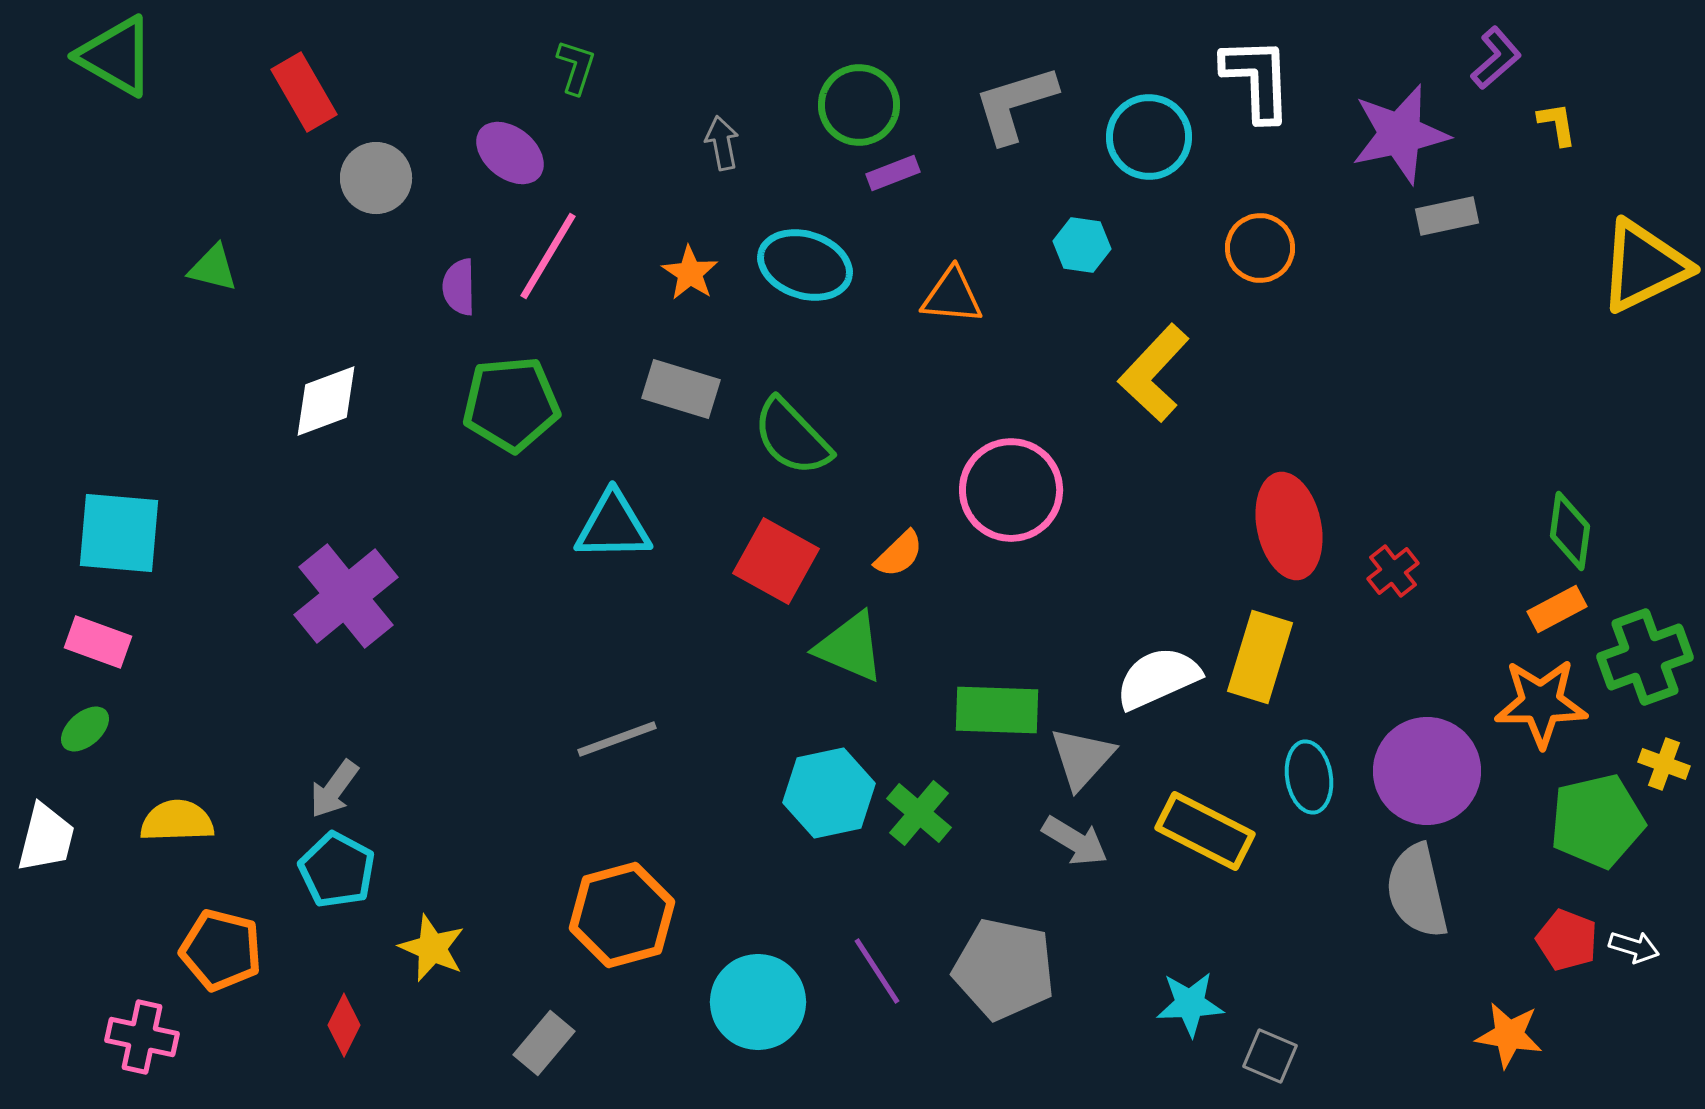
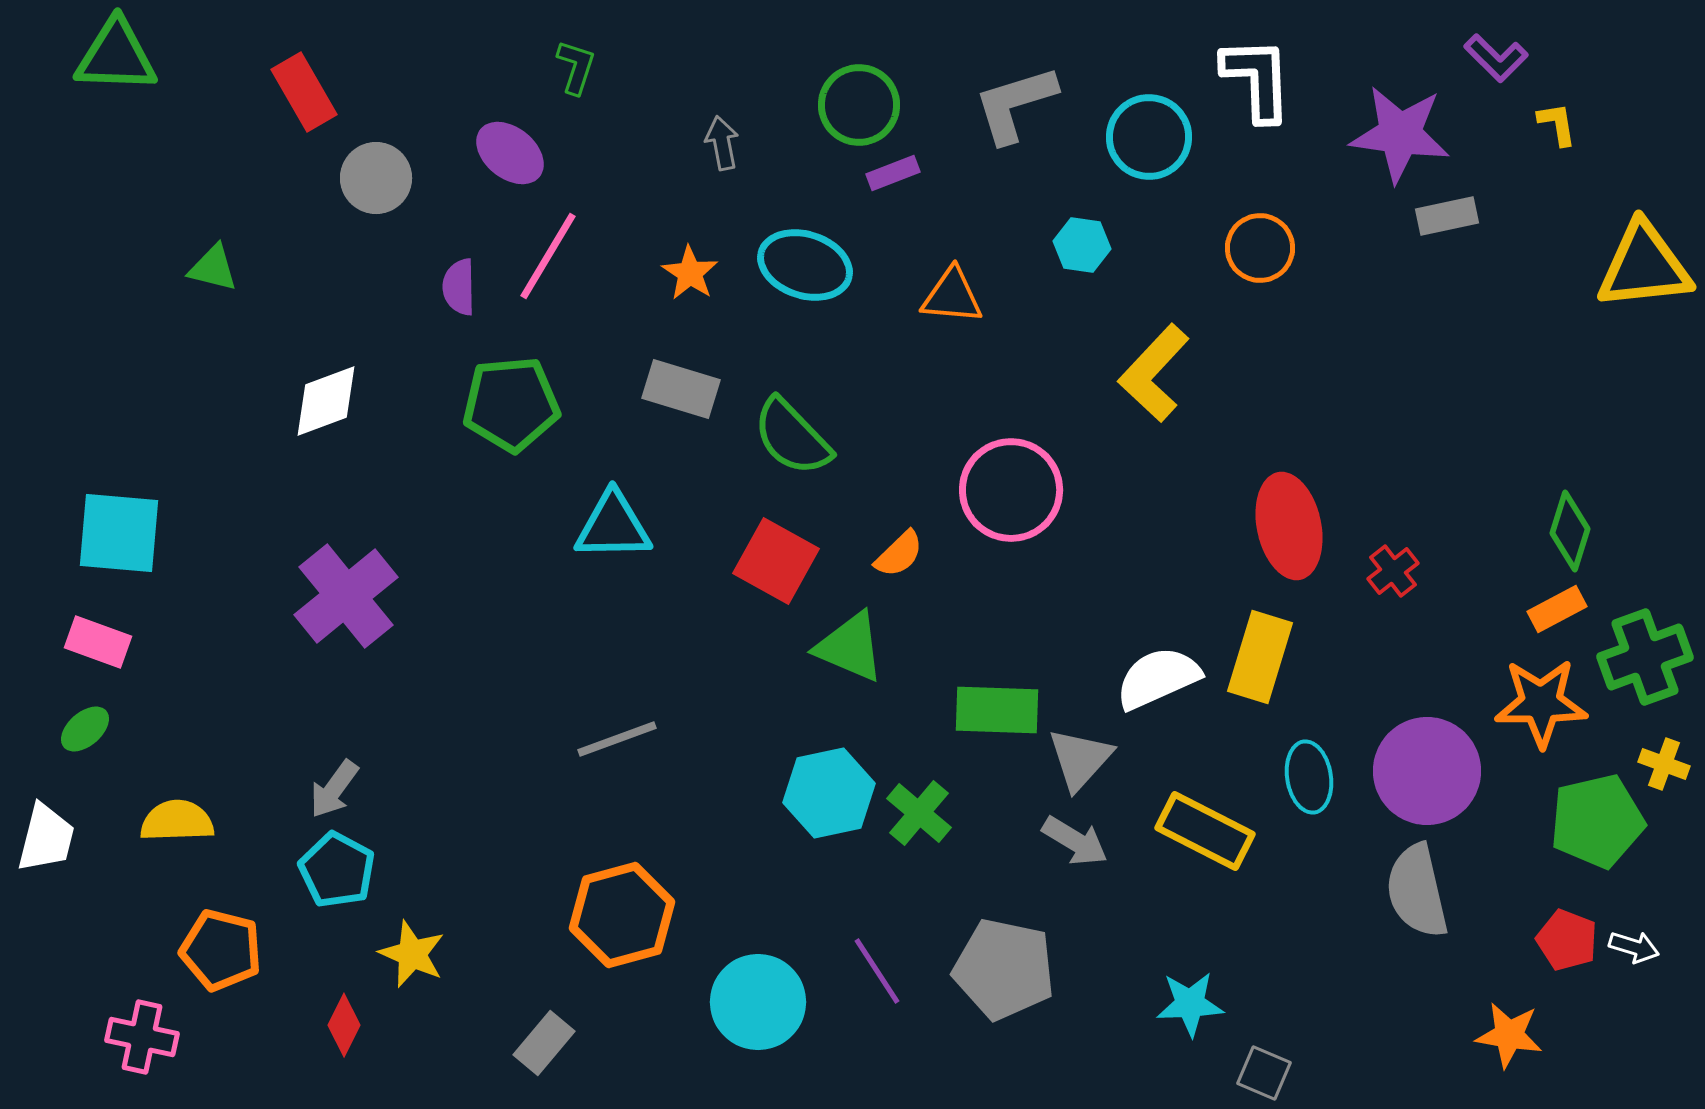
green triangle at (116, 56): rotated 28 degrees counterclockwise
purple L-shape at (1496, 58): rotated 86 degrees clockwise
purple star at (1400, 134): rotated 20 degrees clockwise
yellow triangle at (1644, 266): rotated 20 degrees clockwise
green diamond at (1570, 531): rotated 10 degrees clockwise
gray triangle at (1082, 758): moved 2 px left, 1 px down
yellow star at (432, 948): moved 20 px left, 6 px down
gray square at (1270, 1056): moved 6 px left, 17 px down
